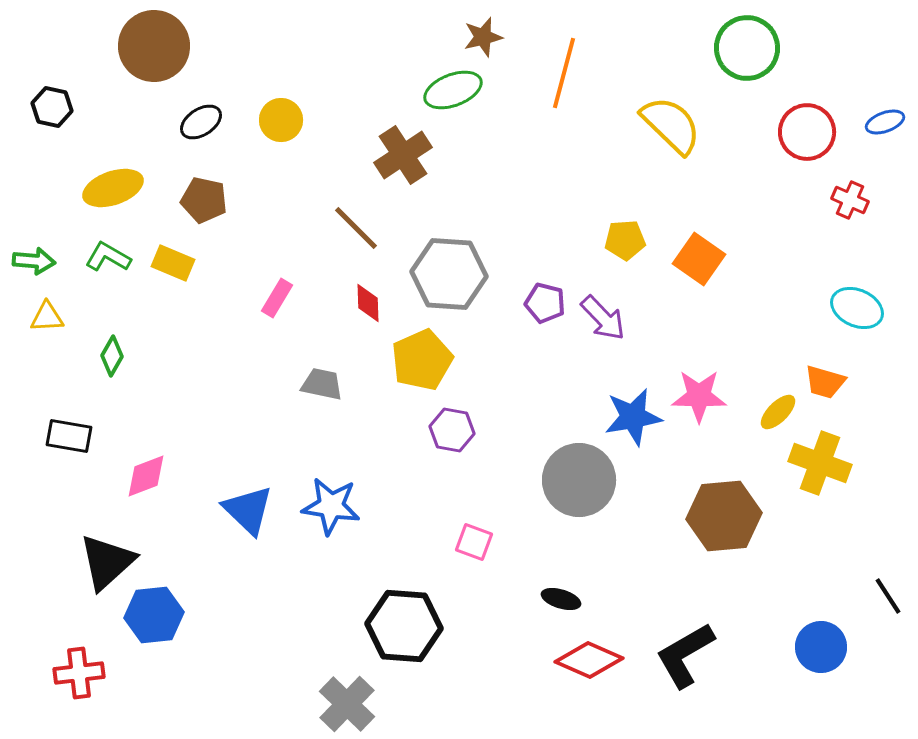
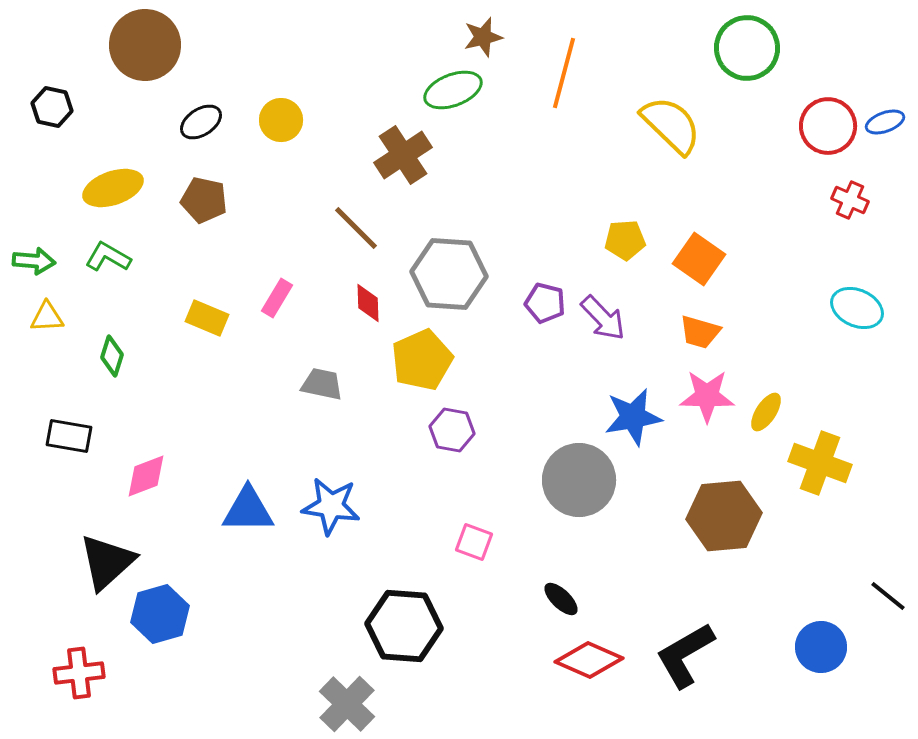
brown circle at (154, 46): moved 9 px left, 1 px up
red circle at (807, 132): moved 21 px right, 6 px up
yellow rectangle at (173, 263): moved 34 px right, 55 px down
green diamond at (112, 356): rotated 12 degrees counterclockwise
orange trapezoid at (825, 382): moved 125 px left, 50 px up
pink star at (699, 396): moved 8 px right
yellow ellipse at (778, 412): moved 12 px left; rotated 12 degrees counterclockwise
blue triangle at (248, 510): rotated 44 degrees counterclockwise
black line at (888, 596): rotated 18 degrees counterclockwise
black ellipse at (561, 599): rotated 27 degrees clockwise
blue hexagon at (154, 615): moved 6 px right, 1 px up; rotated 10 degrees counterclockwise
